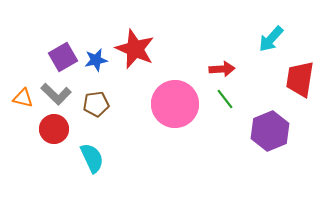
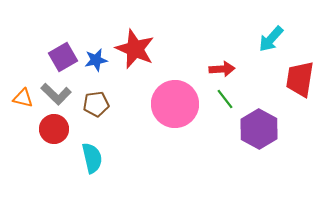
purple hexagon: moved 11 px left, 2 px up; rotated 9 degrees counterclockwise
cyan semicircle: rotated 12 degrees clockwise
